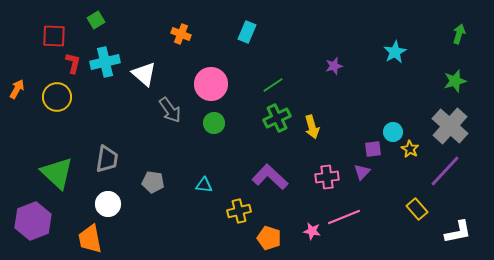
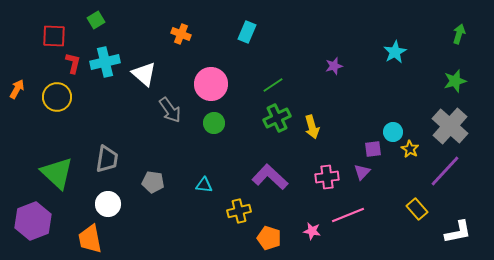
pink line: moved 4 px right, 2 px up
